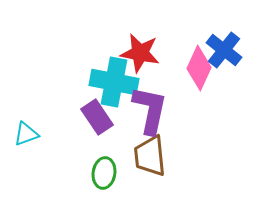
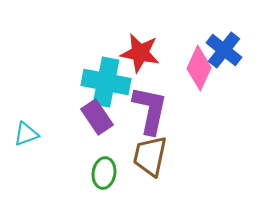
cyan cross: moved 8 px left
brown trapezoid: rotated 18 degrees clockwise
